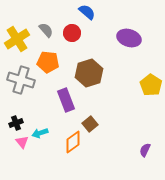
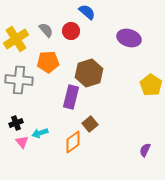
red circle: moved 1 px left, 2 px up
yellow cross: moved 1 px left
orange pentagon: rotated 10 degrees counterclockwise
gray cross: moved 2 px left; rotated 12 degrees counterclockwise
purple rectangle: moved 5 px right, 3 px up; rotated 35 degrees clockwise
